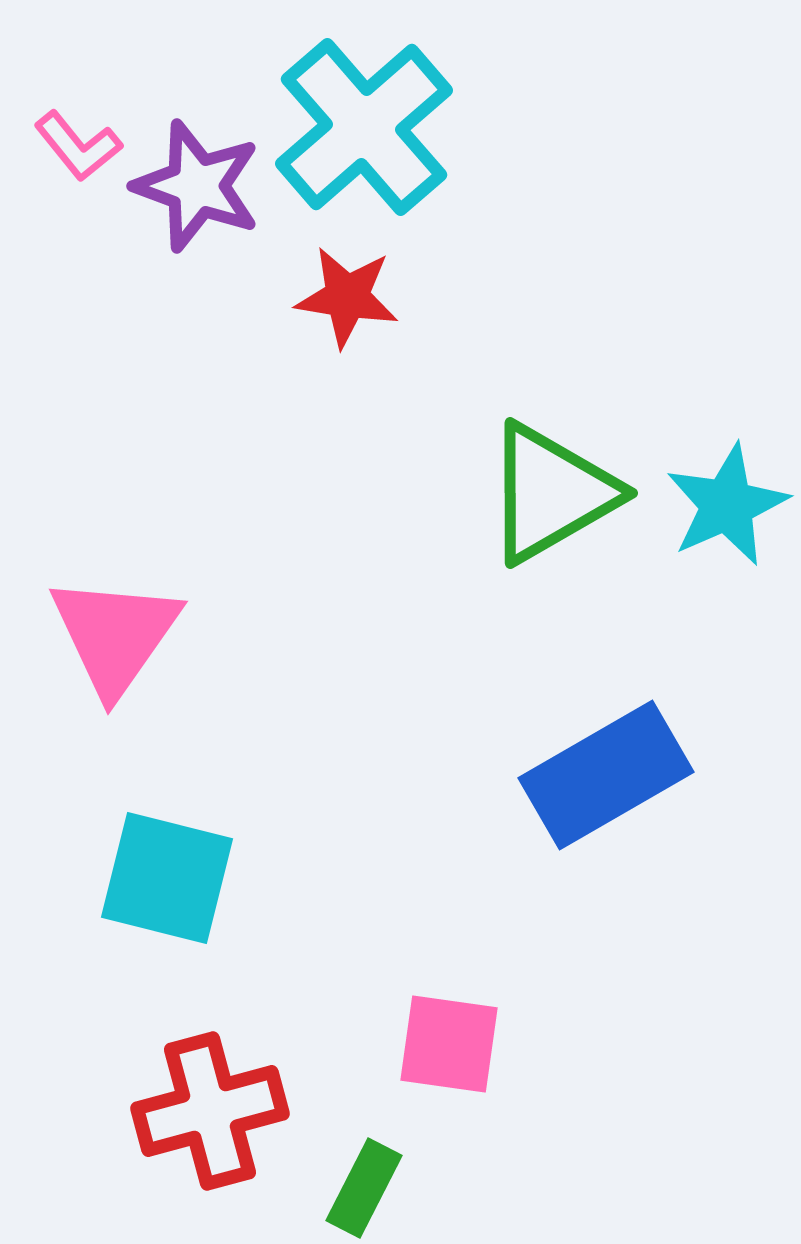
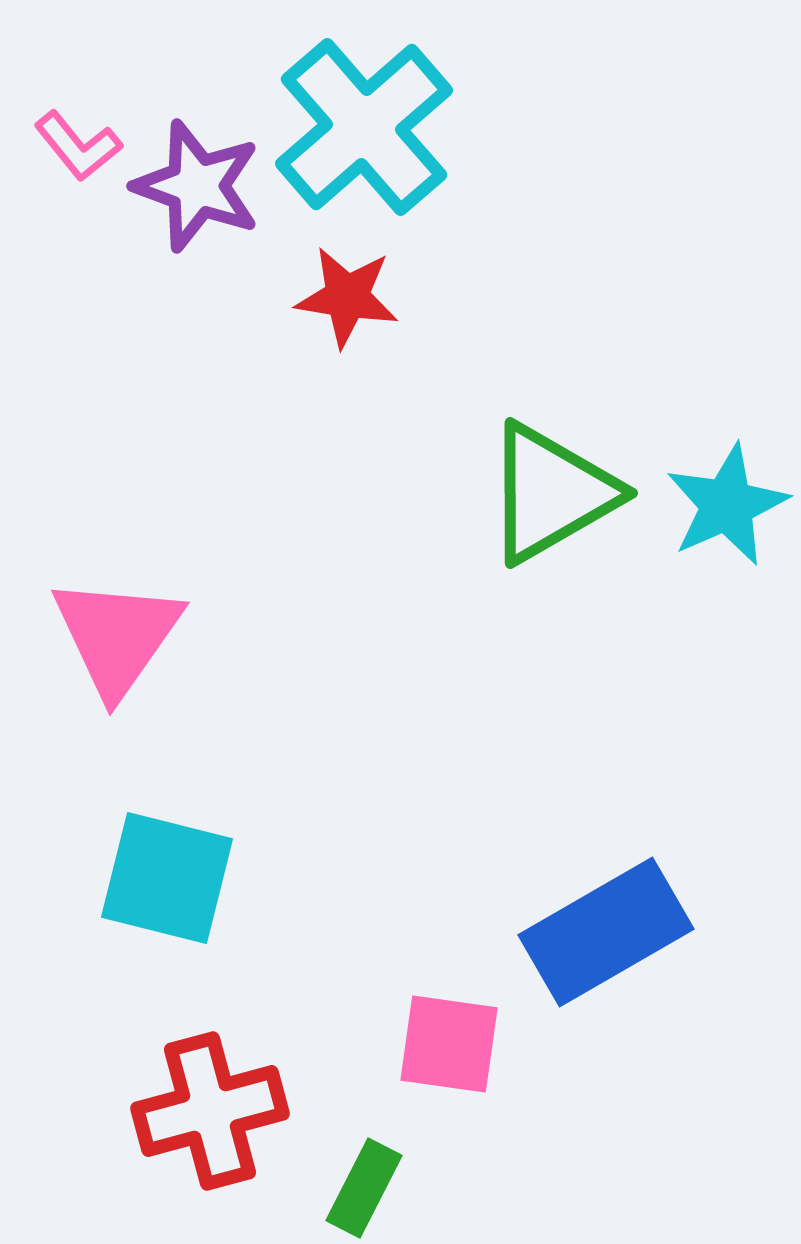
pink triangle: moved 2 px right, 1 px down
blue rectangle: moved 157 px down
